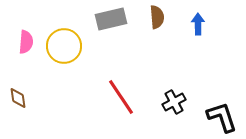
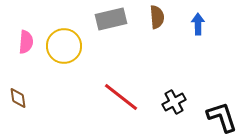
red line: rotated 18 degrees counterclockwise
